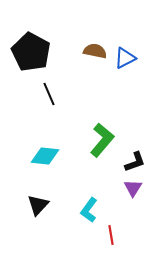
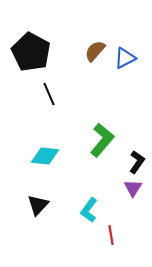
brown semicircle: rotated 60 degrees counterclockwise
black L-shape: moved 2 px right; rotated 35 degrees counterclockwise
